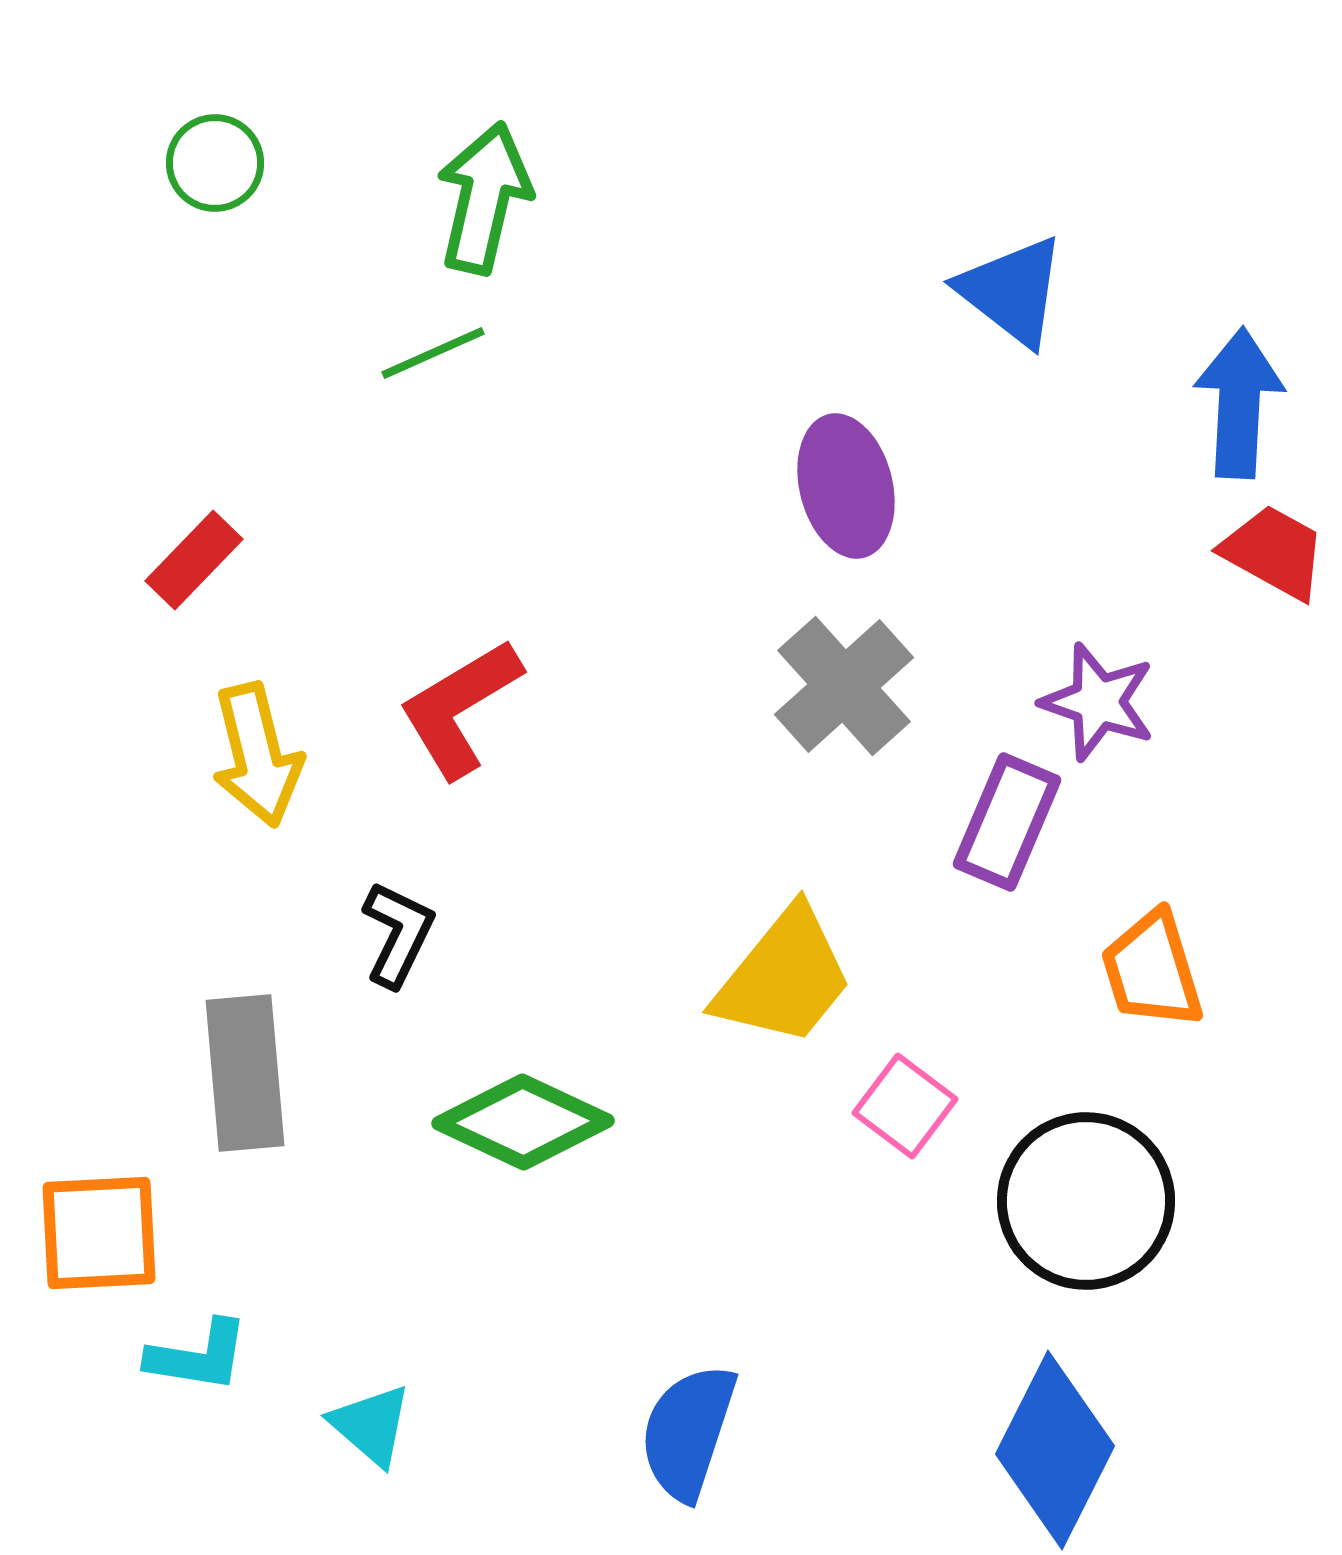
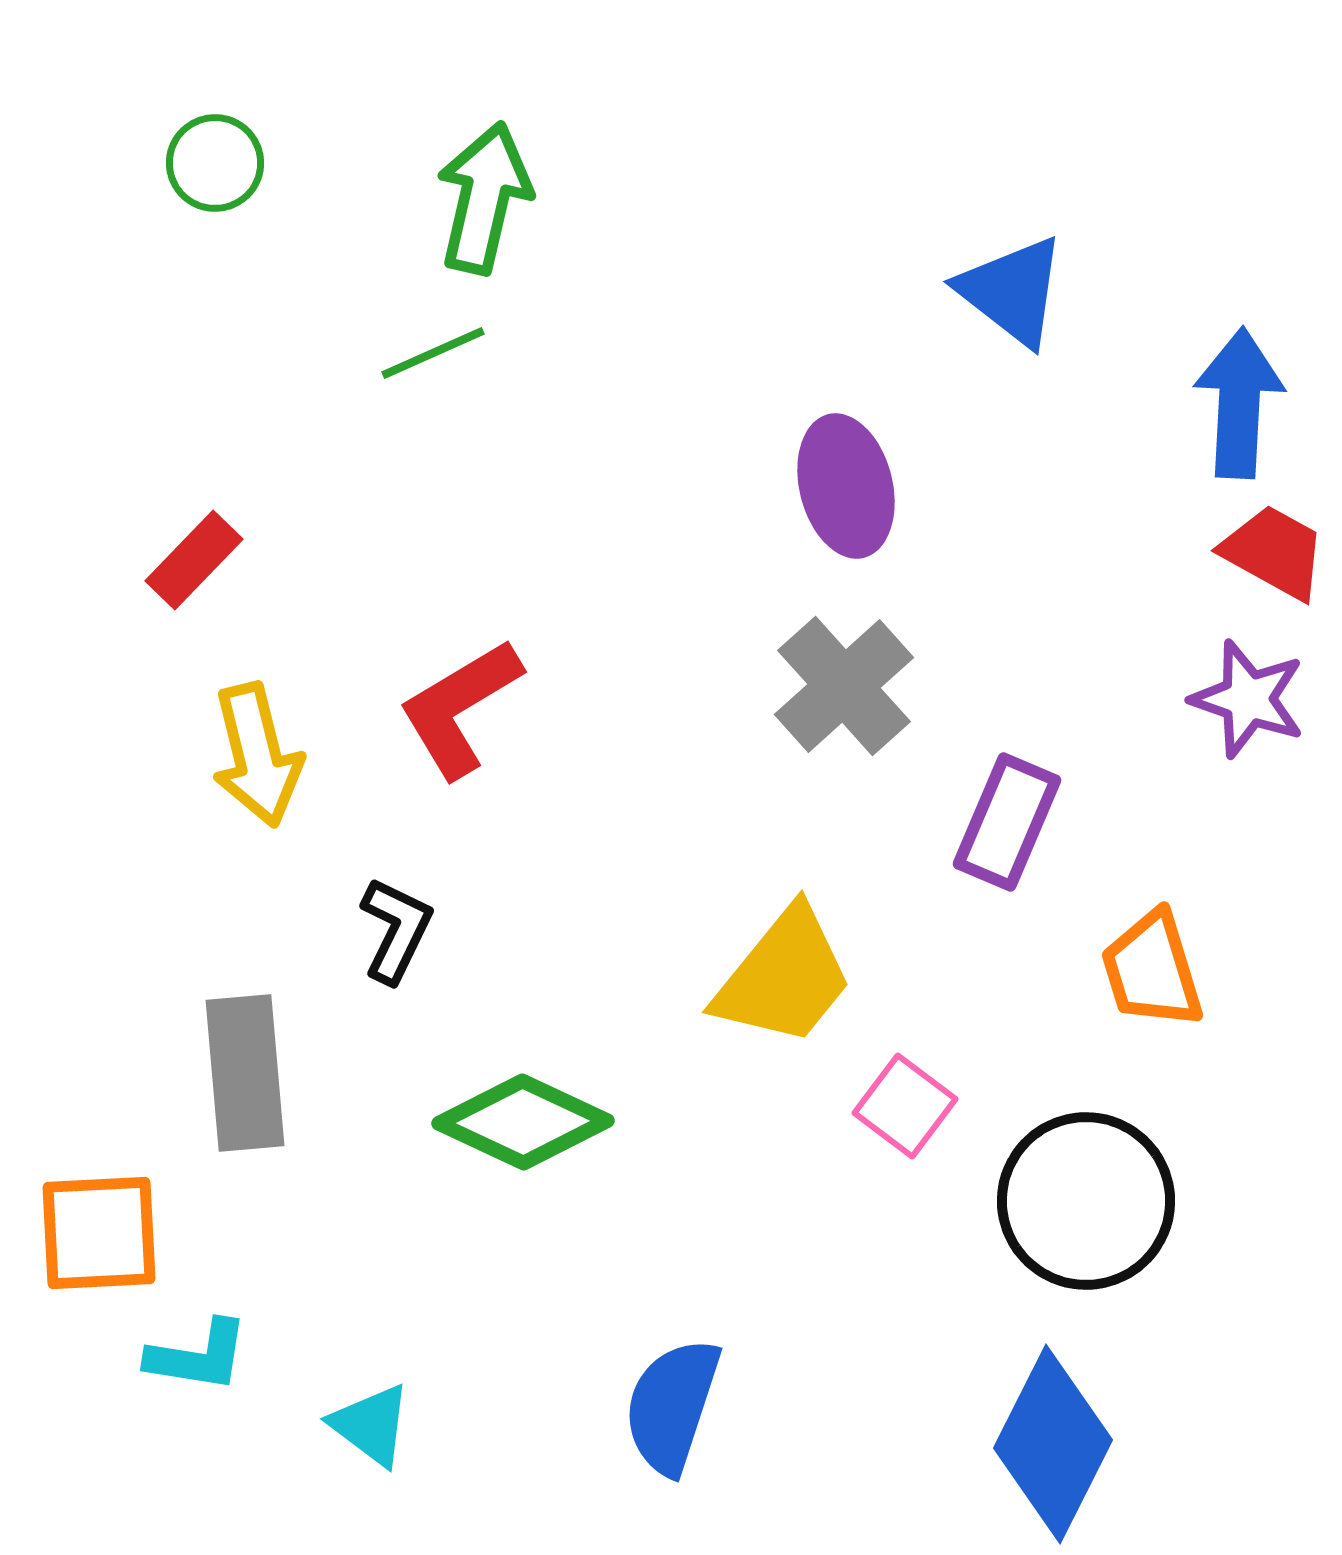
purple star: moved 150 px right, 3 px up
black L-shape: moved 2 px left, 4 px up
cyan triangle: rotated 4 degrees counterclockwise
blue semicircle: moved 16 px left, 26 px up
blue diamond: moved 2 px left, 6 px up
